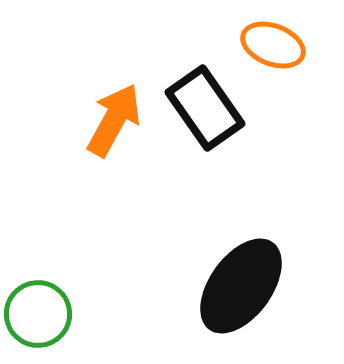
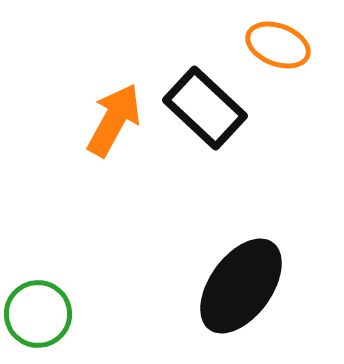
orange ellipse: moved 5 px right
black rectangle: rotated 12 degrees counterclockwise
